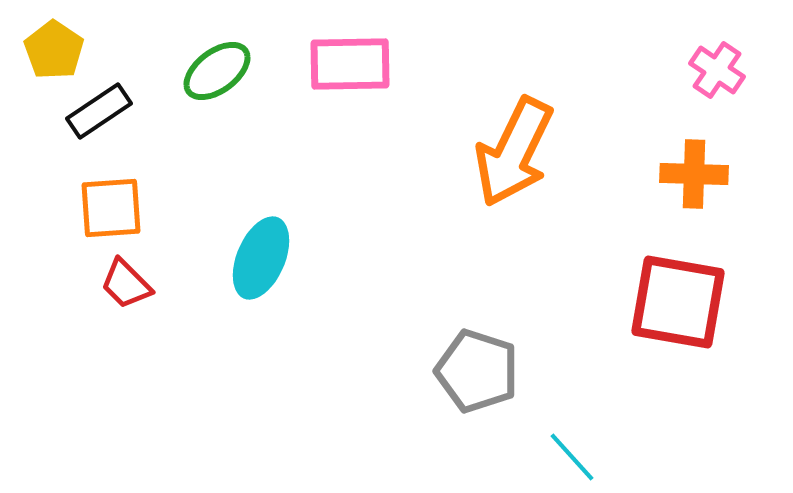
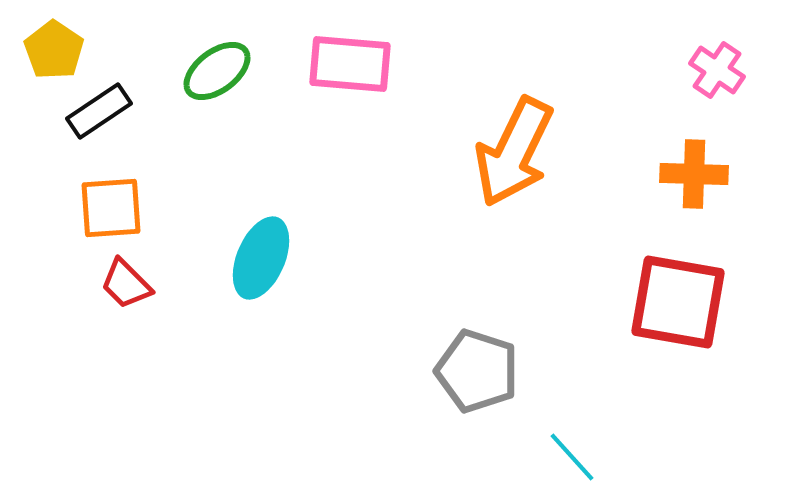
pink rectangle: rotated 6 degrees clockwise
